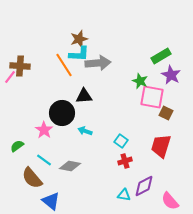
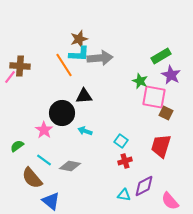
gray arrow: moved 2 px right, 5 px up
pink square: moved 2 px right
